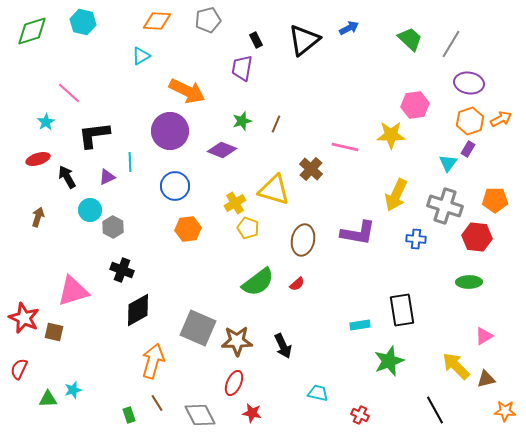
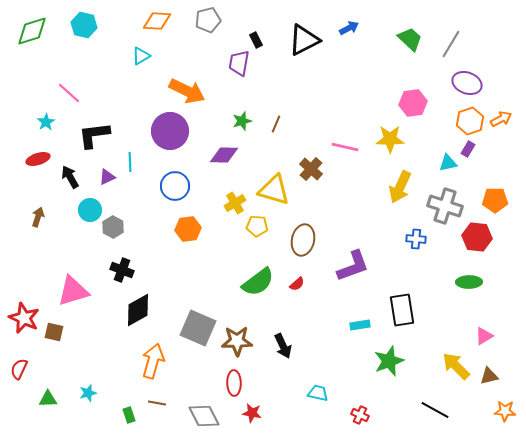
cyan hexagon at (83, 22): moved 1 px right, 3 px down
black triangle at (304, 40): rotated 12 degrees clockwise
purple trapezoid at (242, 68): moved 3 px left, 5 px up
purple ellipse at (469, 83): moved 2 px left; rotated 12 degrees clockwise
pink hexagon at (415, 105): moved 2 px left, 2 px up
yellow star at (391, 135): moved 1 px left, 4 px down
purple diamond at (222, 150): moved 2 px right, 5 px down; rotated 20 degrees counterclockwise
cyan triangle at (448, 163): rotated 42 degrees clockwise
black arrow at (67, 177): moved 3 px right
yellow arrow at (396, 195): moved 4 px right, 8 px up
yellow pentagon at (248, 228): moved 9 px right, 2 px up; rotated 15 degrees counterclockwise
purple L-shape at (358, 233): moved 5 px left, 33 px down; rotated 30 degrees counterclockwise
brown triangle at (486, 379): moved 3 px right, 3 px up
red ellipse at (234, 383): rotated 25 degrees counterclockwise
cyan star at (73, 390): moved 15 px right, 3 px down
brown line at (157, 403): rotated 48 degrees counterclockwise
black line at (435, 410): rotated 32 degrees counterclockwise
gray diamond at (200, 415): moved 4 px right, 1 px down
